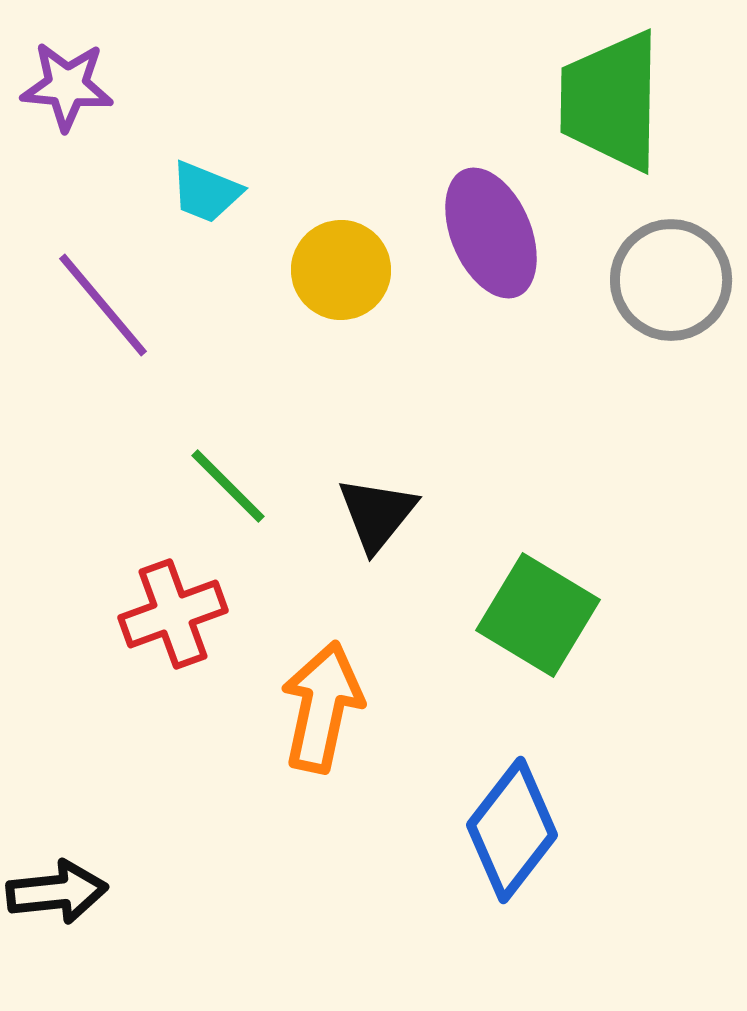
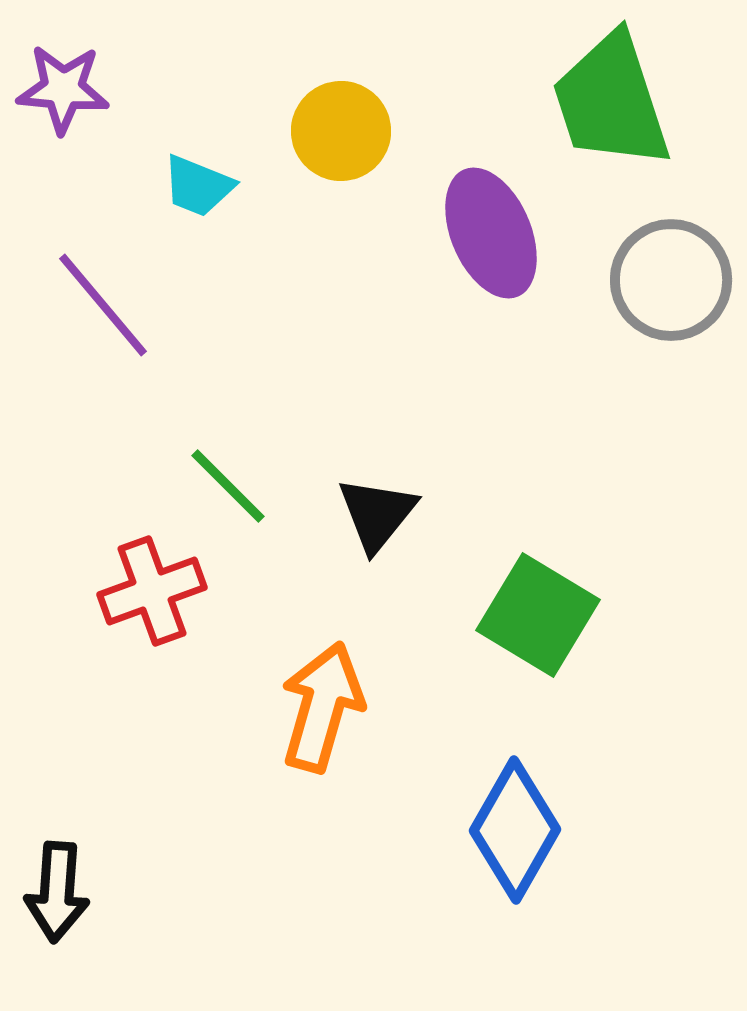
purple star: moved 4 px left, 3 px down
green trapezoid: rotated 19 degrees counterclockwise
cyan trapezoid: moved 8 px left, 6 px up
yellow circle: moved 139 px up
red cross: moved 21 px left, 23 px up
orange arrow: rotated 4 degrees clockwise
blue diamond: moved 3 px right; rotated 8 degrees counterclockwise
black arrow: rotated 100 degrees clockwise
